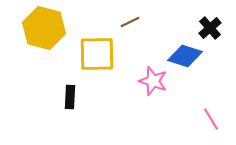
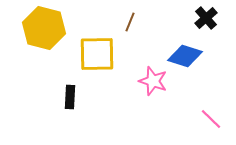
brown line: rotated 42 degrees counterclockwise
black cross: moved 4 px left, 10 px up
pink line: rotated 15 degrees counterclockwise
